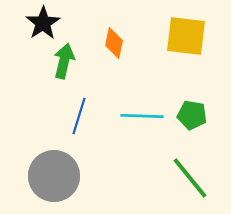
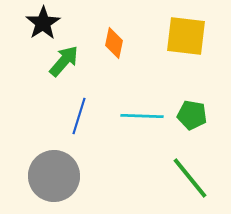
green arrow: rotated 28 degrees clockwise
